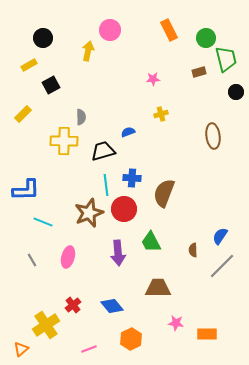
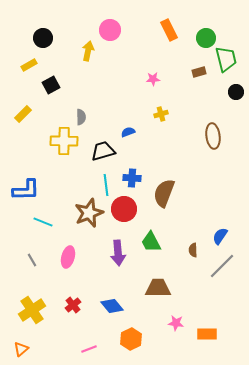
yellow cross at (46, 325): moved 14 px left, 15 px up
